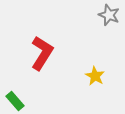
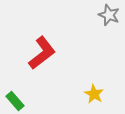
red L-shape: rotated 20 degrees clockwise
yellow star: moved 1 px left, 18 px down
